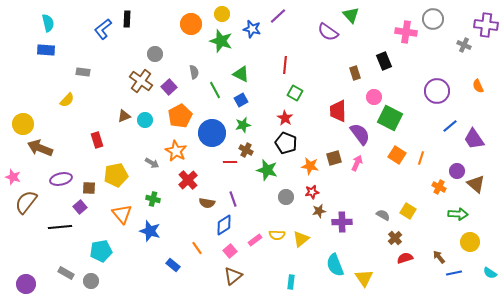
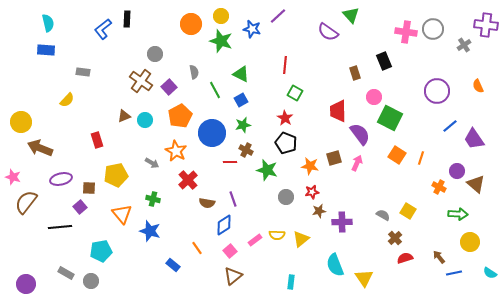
yellow circle at (222, 14): moved 1 px left, 2 px down
gray circle at (433, 19): moved 10 px down
gray cross at (464, 45): rotated 32 degrees clockwise
yellow circle at (23, 124): moved 2 px left, 2 px up
